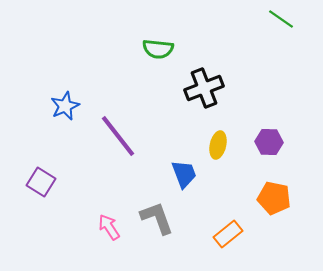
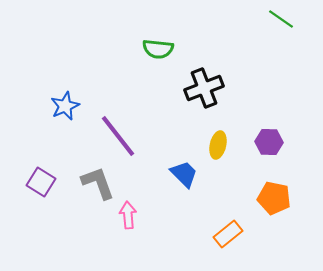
blue trapezoid: rotated 24 degrees counterclockwise
gray L-shape: moved 59 px left, 35 px up
pink arrow: moved 19 px right, 12 px up; rotated 28 degrees clockwise
